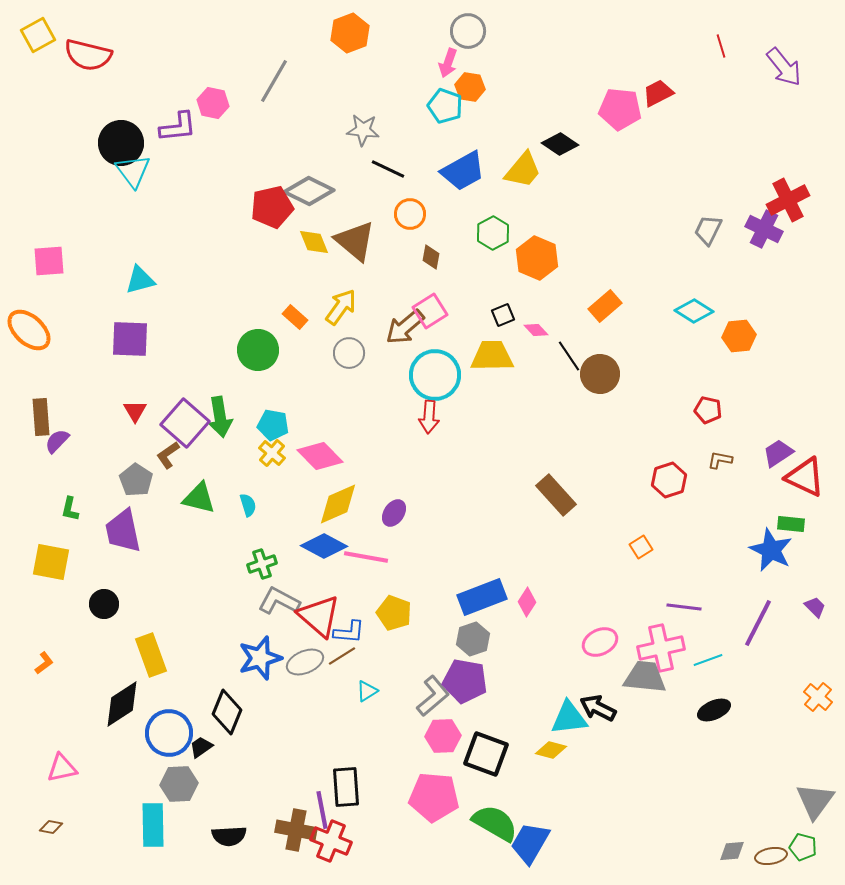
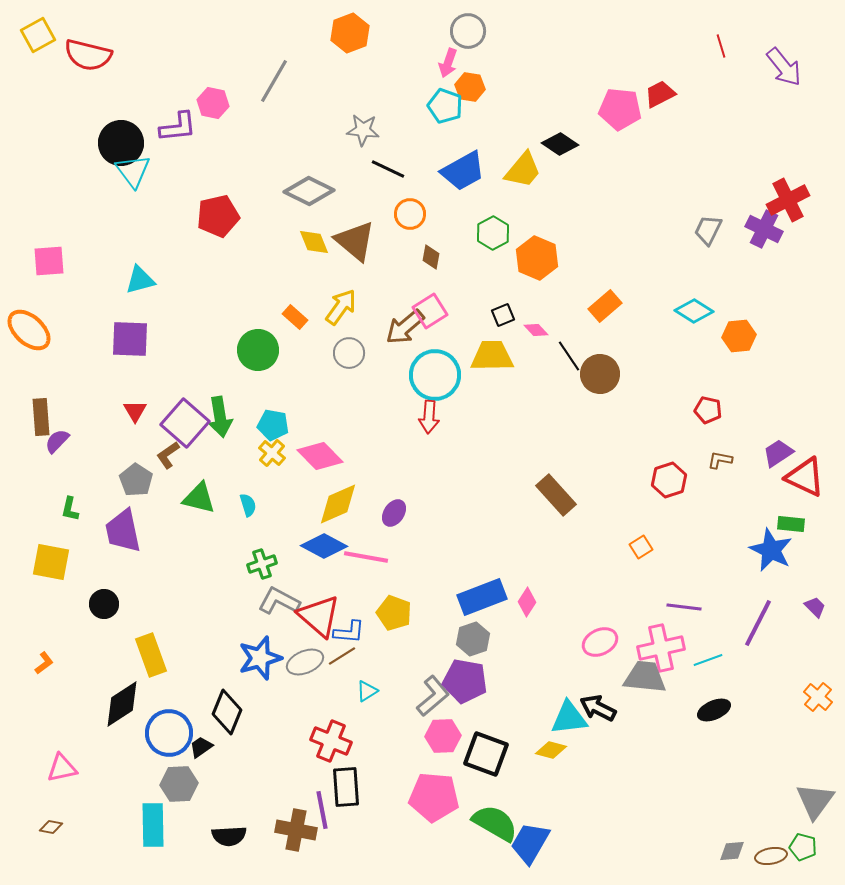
red trapezoid at (658, 93): moved 2 px right, 1 px down
red pentagon at (272, 207): moved 54 px left, 9 px down
red cross at (331, 841): moved 100 px up
